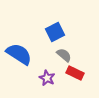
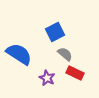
gray semicircle: moved 1 px right, 1 px up
